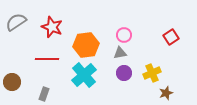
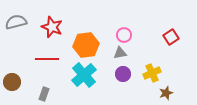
gray semicircle: rotated 20 degrees clockwise
purple circle: moved 1 px left, 1 px down
